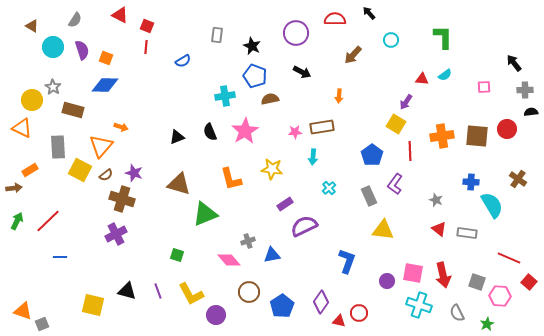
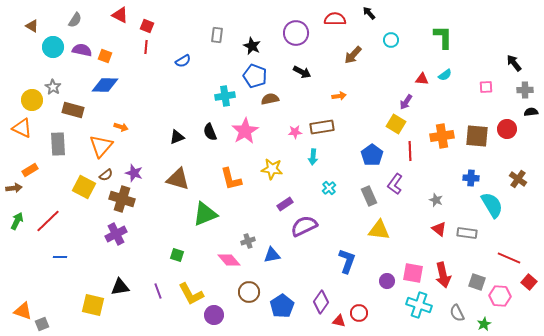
purple semicircle at (82, 50): rotated 60 degrees counterclockwise
orange square at (106, 58): moved 1 px left, 2 px up
pink square at (484, 87): moved 2 px right
orange arrow at (339, 96): rotated 104 degrees counterclockwise
gray rectangle at (58, 147): moved 3 px up
yellow square at (80, 170): moved 4 px right, 17 px down
blue cross at (471, 182): moved 4 px up
brown triangle at (179, 184): moved 1 px left, 5 px up
yellow triangle at (383, 230): moved 4 px left
black triangle at (127, 291): moved 7 px left, 4 px up; rotated 24 degrees counterclockwise
purple circle at (216, 315): moved 2 px left
green star at (487, 324): moved 3 px left
